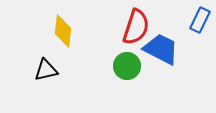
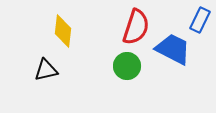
blue trapezoid: moved 12 px right
